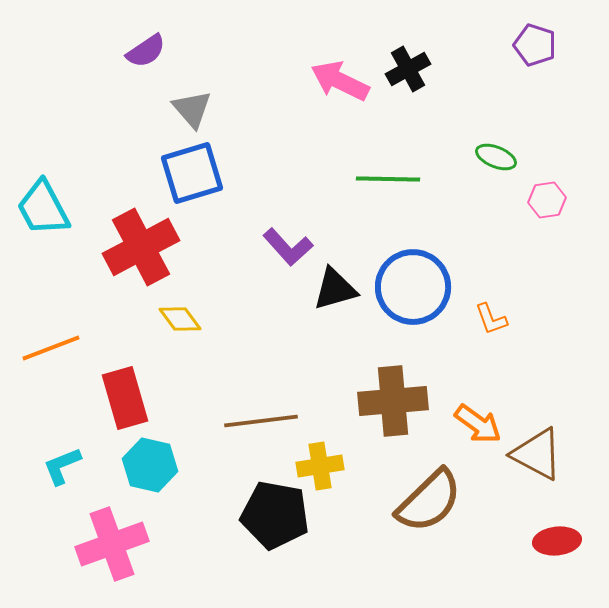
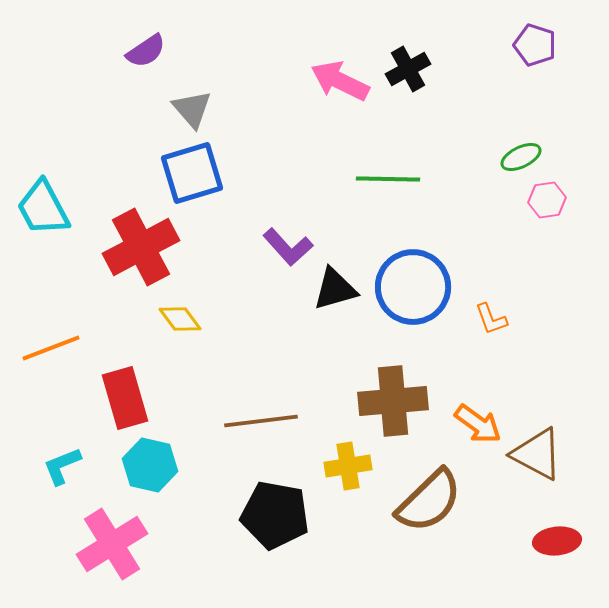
green ellipse: moved 25 px right; rotated 48 degrees counterclockwise
yellow cross: moved 28 px right
pink cross: rotated 12 degrees counterclockwise
